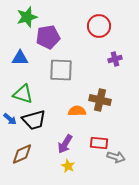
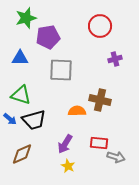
green star: moved 1 px left, 1 px down
red circle: moved 1 px right
green triangle: moved 2 px left, 1 px down
